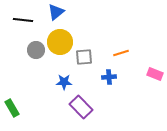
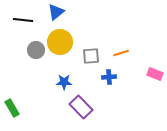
gray square: moved 7 px right, 1 px up
